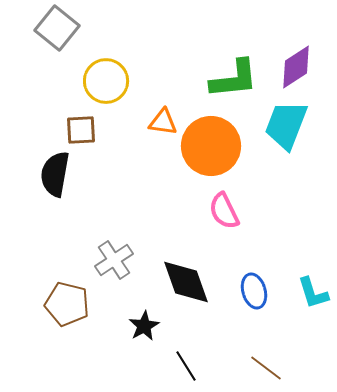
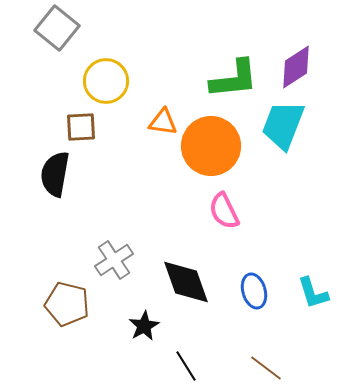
cyan trapezoid: moved 3 px left
brown square: moved 3 px up
